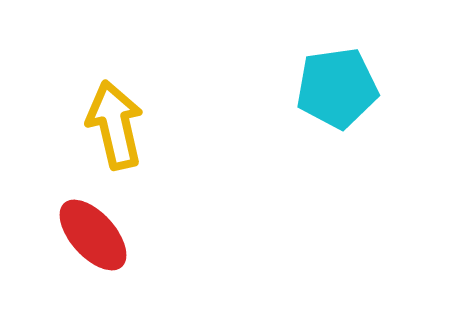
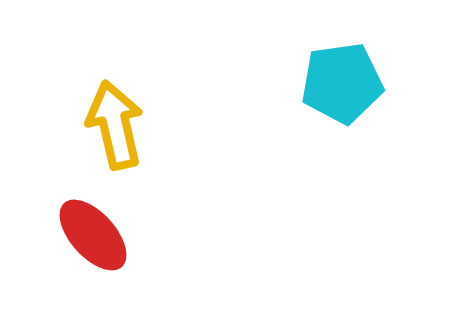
cyan pentagon: moved 5 px right, 5 px up
